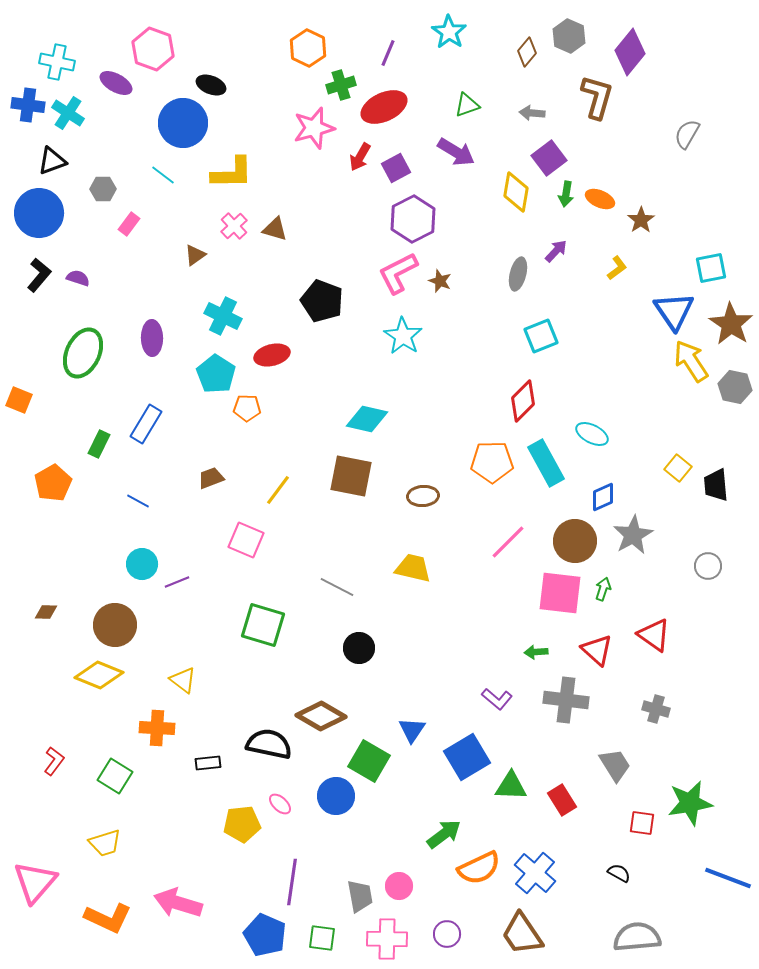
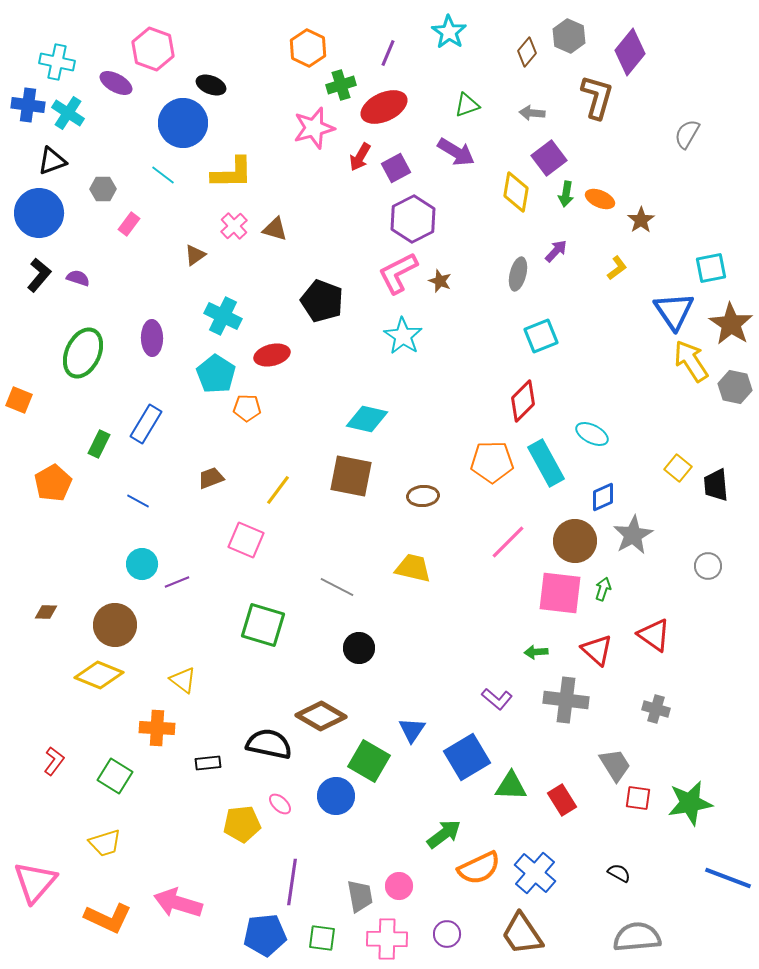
red square at (642, 823): moved 4 px left, 25 px up
blue pentagon at (265, 935): rotated 30 degrees counterclockwise
